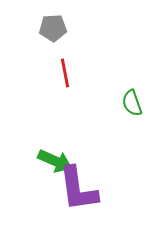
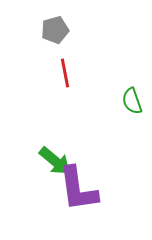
gray pentagon: moved 2 px right, 2 px down; rotated 12 degrees counterclockwise
green semicircle: moved 2 px up
green arrow: rotated 16 degrees clockwise
